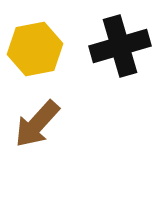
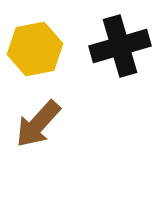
brown arrow: moved 1 px right
